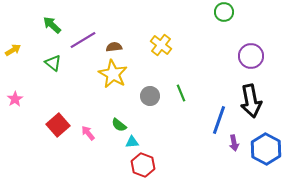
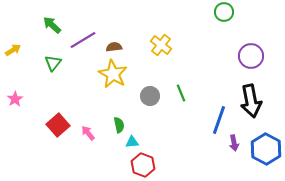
green triangle: rotated 30 degrees clockwise
green semicircle: rotated 140 degrees counterclockwise
